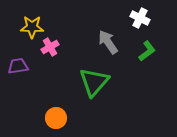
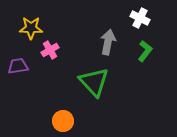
yellow star: moved 1 px left, 1 px down
gray arrow: rotated 45 degrees clockwise
pink cross: moved 3 px down
green L-shape: moved 2 px left; rotated 15 degrees counterclockwise
green triangle: rotated 24 degrees counterclockwise
orange circle: moved 7 px right, 3 px down
